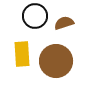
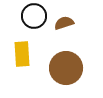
black circle: moved 1 px left
brown circle: moved 10 px right, 7 px down
